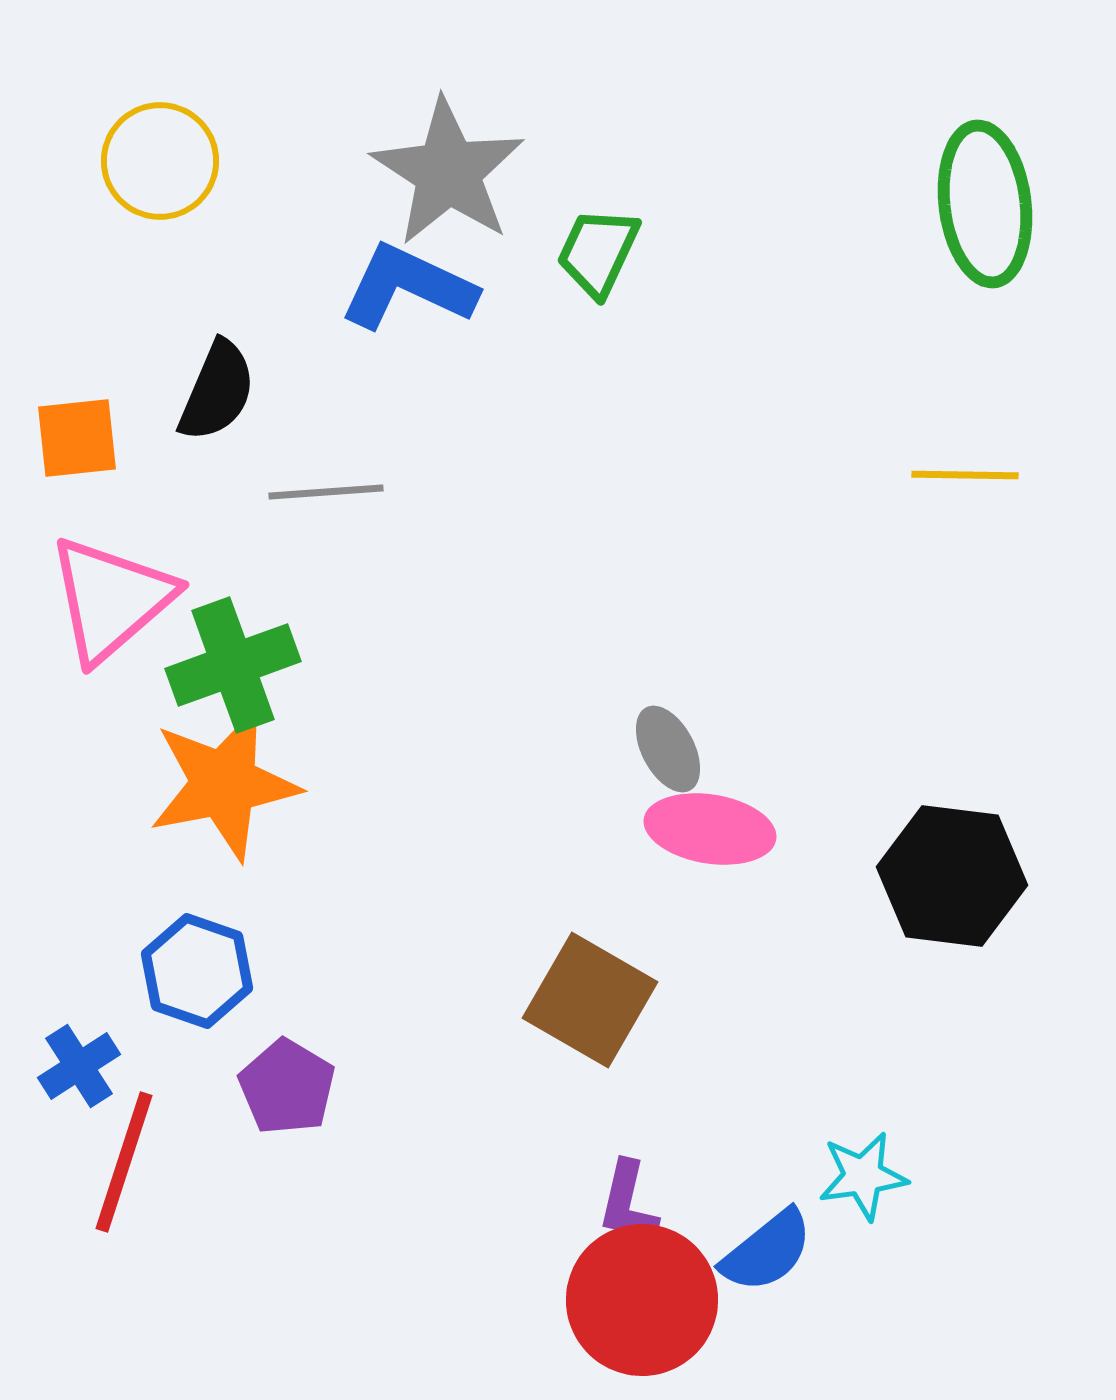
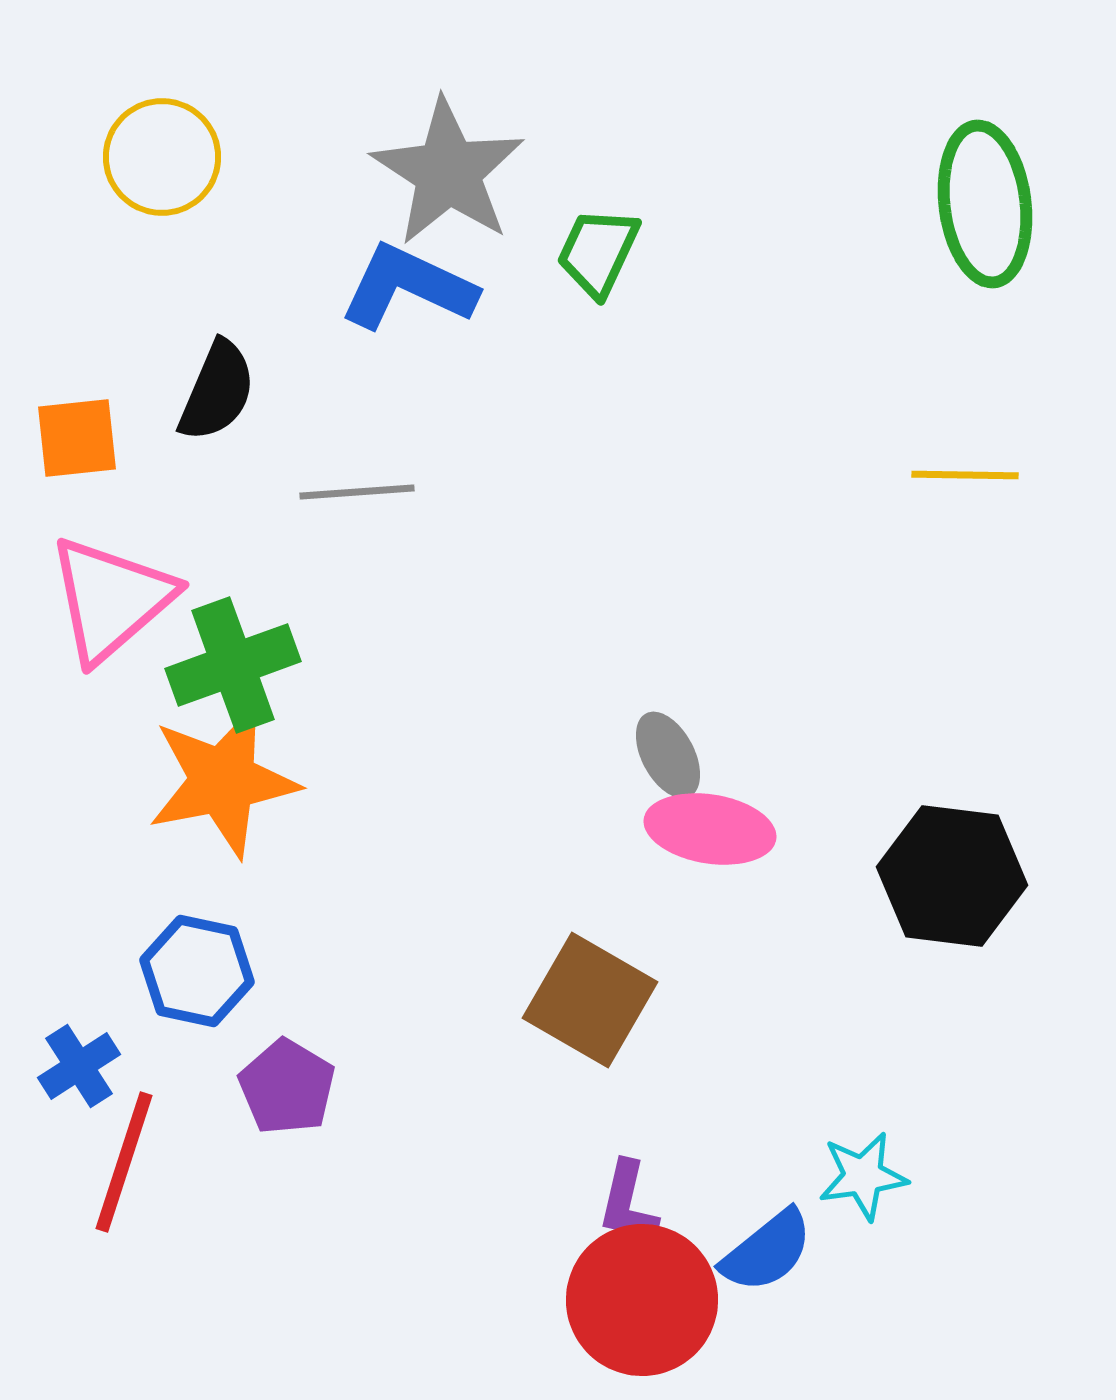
yellow circle: moved 2 px right, 4 px up
gray line: moved 31 px right
gray ellipse: moved 6 px down
orange star: moved 1 px left, 3 px up
blue hexagon: rotated 7 degrees counterclockwise
